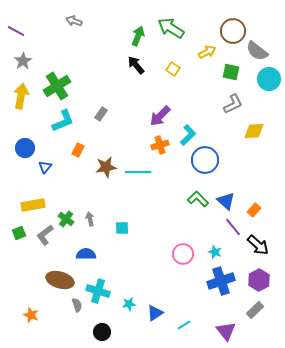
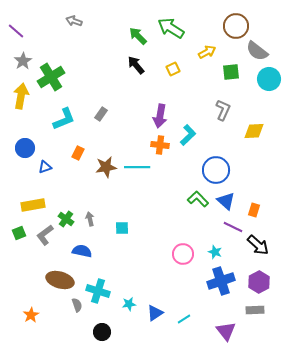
purple line at (16, 31): rotated 12 degrees clockwise
brown circle at (233, 31): moved 3 px right, 5 px up
green arrow at (138, 36): rotated 66 degrees counterclockwise
yellow square at (173, 69): rotated 32 degrees clockwise
green square at (231, 72): rotated 18 degrees counterclockwise
green cross at (57, 86): moved 6 px left, 9 px up
gray L-shape at (233, 104): moved 10 px left, 6 px down; rotated 40 degrees counterclockwise
purple arrow at (160, 116): rotated 35 degrees counterclockwise
cyan L-shape at (63, 121): moved 1 px right, 2 px up
orange cross at (160, 145): rotated 24 degrees clockwise
orange rectangle at (78, 150): moved 3 px down
blue circle at (205, 160): moved 11 px right, 10 px down
blue triangle at (45, 167): rotated 32 degrees clockwise
cyan line at (138, 172): moved 1 px left, 5 px up
orange rectangle at (254, 210): rotated 24 degrees counterclockwise
purple line at (233, 227): rotated 24 degrees counterclockwise
blue semicircle at (86, 254): moved 4 px left, 3 px up; rotated 12 degrees clockwise
purple hexagon at (259, 280): moved 2 px down
gray rectangle at (255, 310): rotated 42 degrees clockwise
orange star at (31, 315): rotated 21 degrees clockwise
cyan line at (184, 325): moved 6 px up
